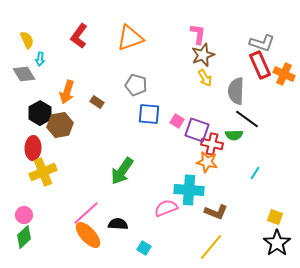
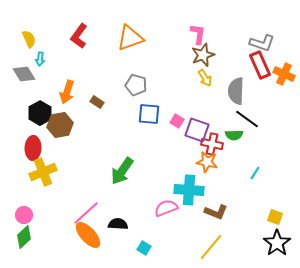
yellow semicircle: moved 2 px right, 1 px up
